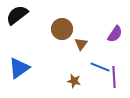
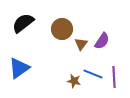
black semicircle: moved 6 px right, 8 px down
purple semicircle: moved 13 px left, 7 px down
blue line: moved 7 px left, 7 px down
